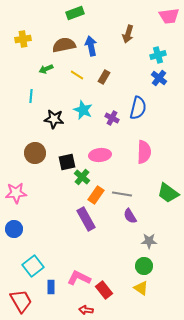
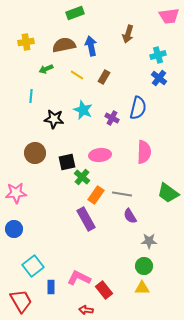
yellow cross: moved 3 px right, 3 px down
yellow triangle: moved 1 px right; rotated 35 degrees counterclockwise
